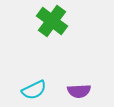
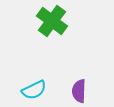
purple semicircle: rotated 95 degrees clockwise
